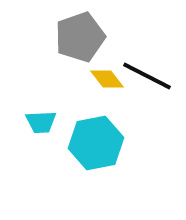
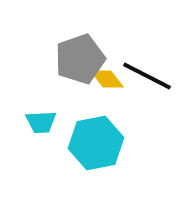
gray pentagon: moved 22 px down
